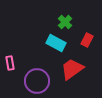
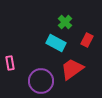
purple circle: moved 4 px right
